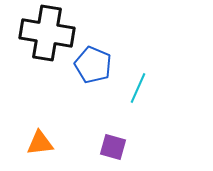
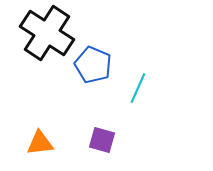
black cross: rotated 24 degrees clockwise
purple square: moved 11 px left, 7 px up
